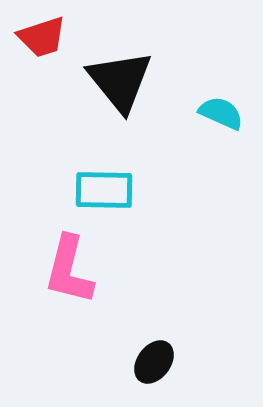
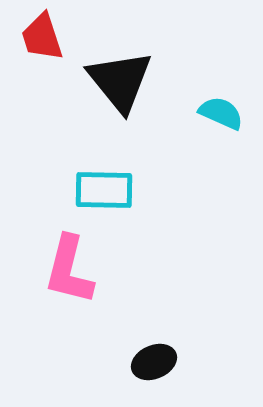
red trapezoid: rotated 90 degrees clockwise
black ellipse: rotated 30 degrees clockwise
